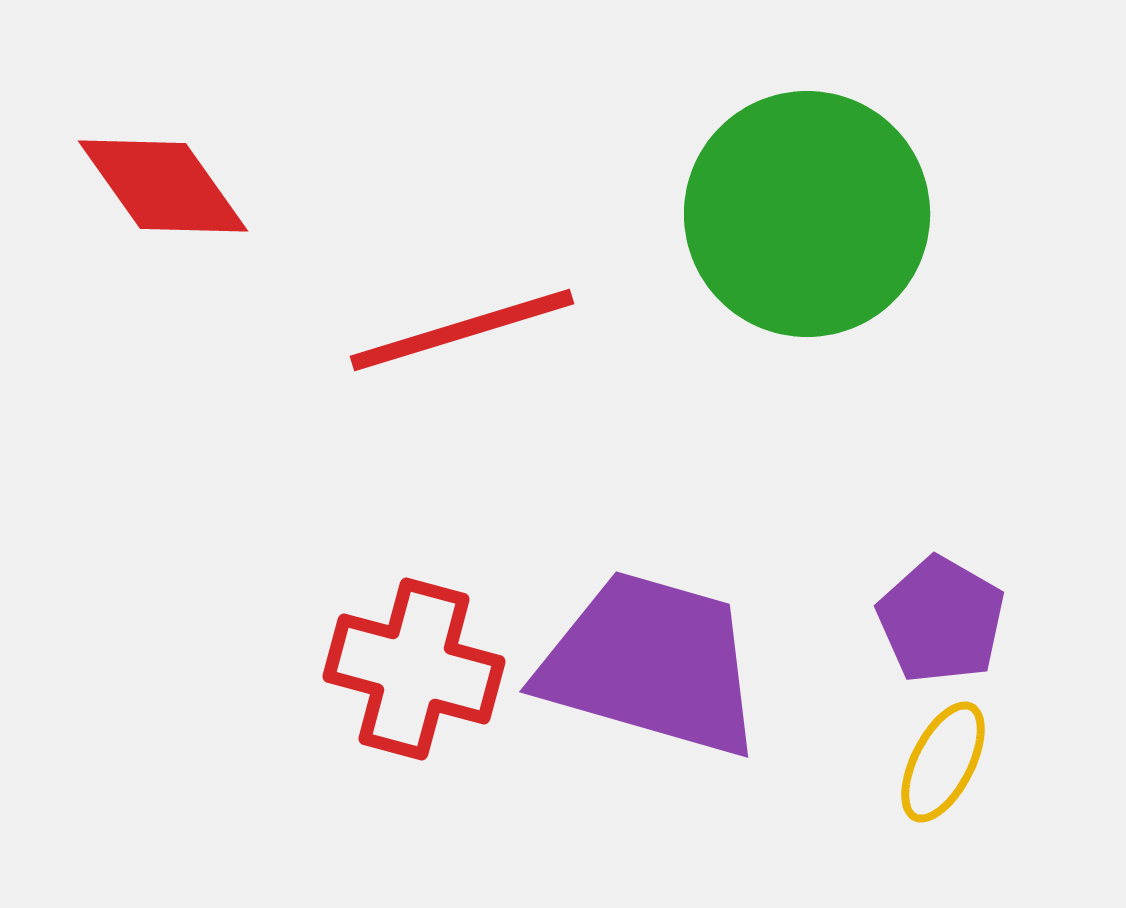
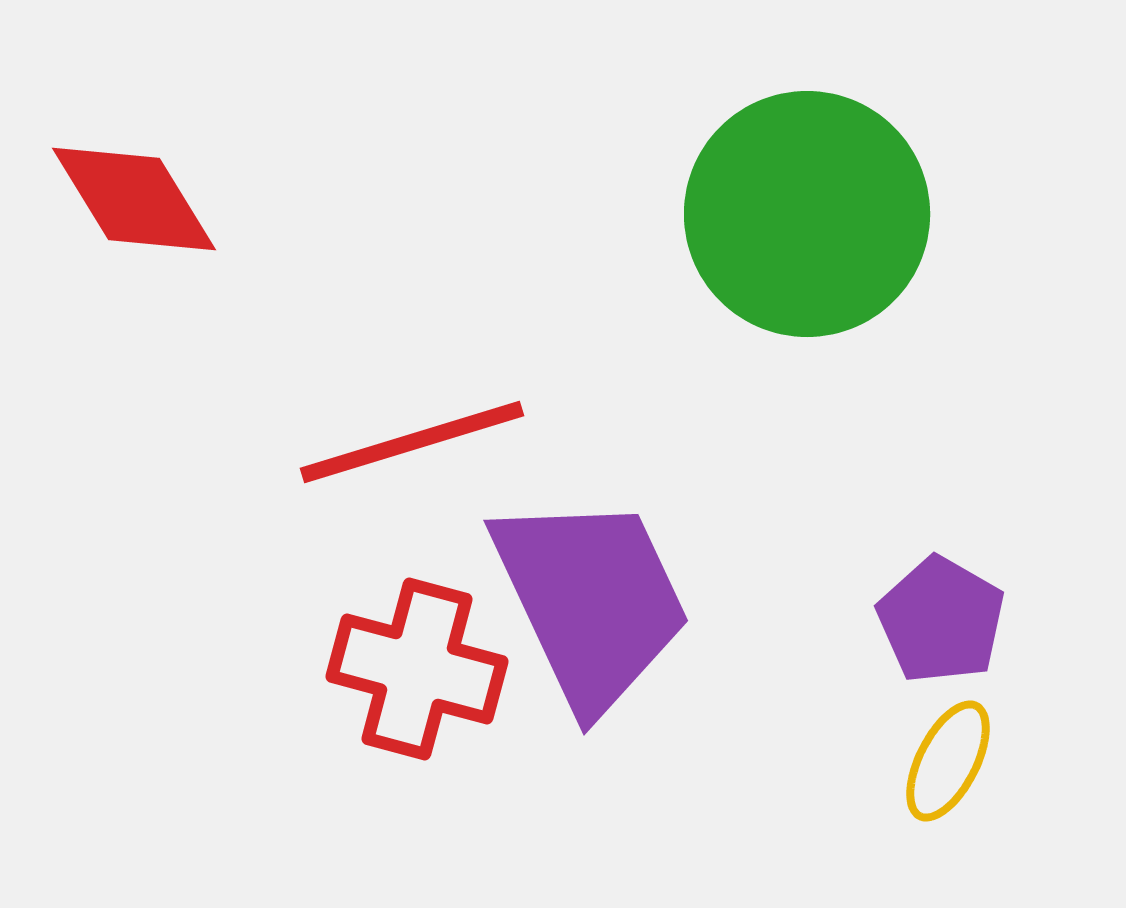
red diamond: moved 29 px left, 13 px down; rotated 4 degrees clockwise
red line: moved 50 px left, 112 px down
purple trapezoid: moved 60 px left, 63 px up; rotated 49 degrees clockwise
red cross: moved 3 px right
yellow ellipse: moved 5 px right, 1 px up
